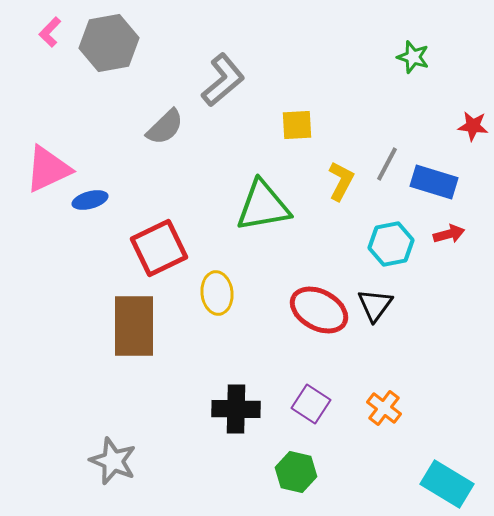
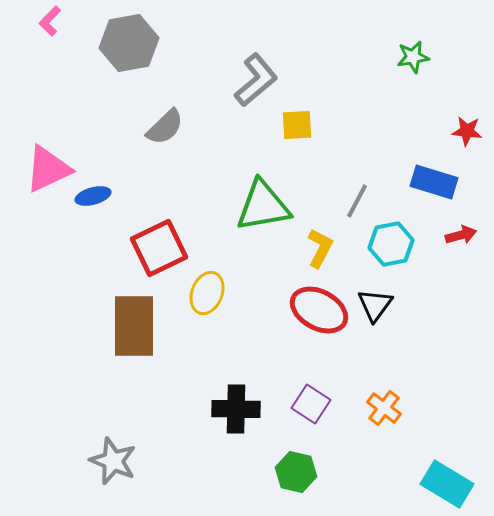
pink L-shape: moved 11 px up
gray hexagon: moved 20 px right
green star: rotated 28 degrees counterclockwise
gray L-shape: moved 33 px right
red star: moved 6 px left, 5 px down
gray line: moved 30 px left, 37 px down
yellow L-shape: moved 21 px left, 67 px down
blue ellipse: moved 3 px right, 4 px up
red arrow: moved 12 px right, 1 px down
yellow ellipse: moved 10 px left; rotated 27 degrees clockwise
